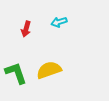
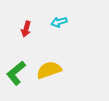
green L-shape: rotated 110 degrees counterclockwise
